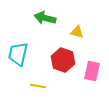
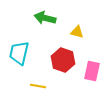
cyan trapezoid: moved 1 px right, 1 px up
